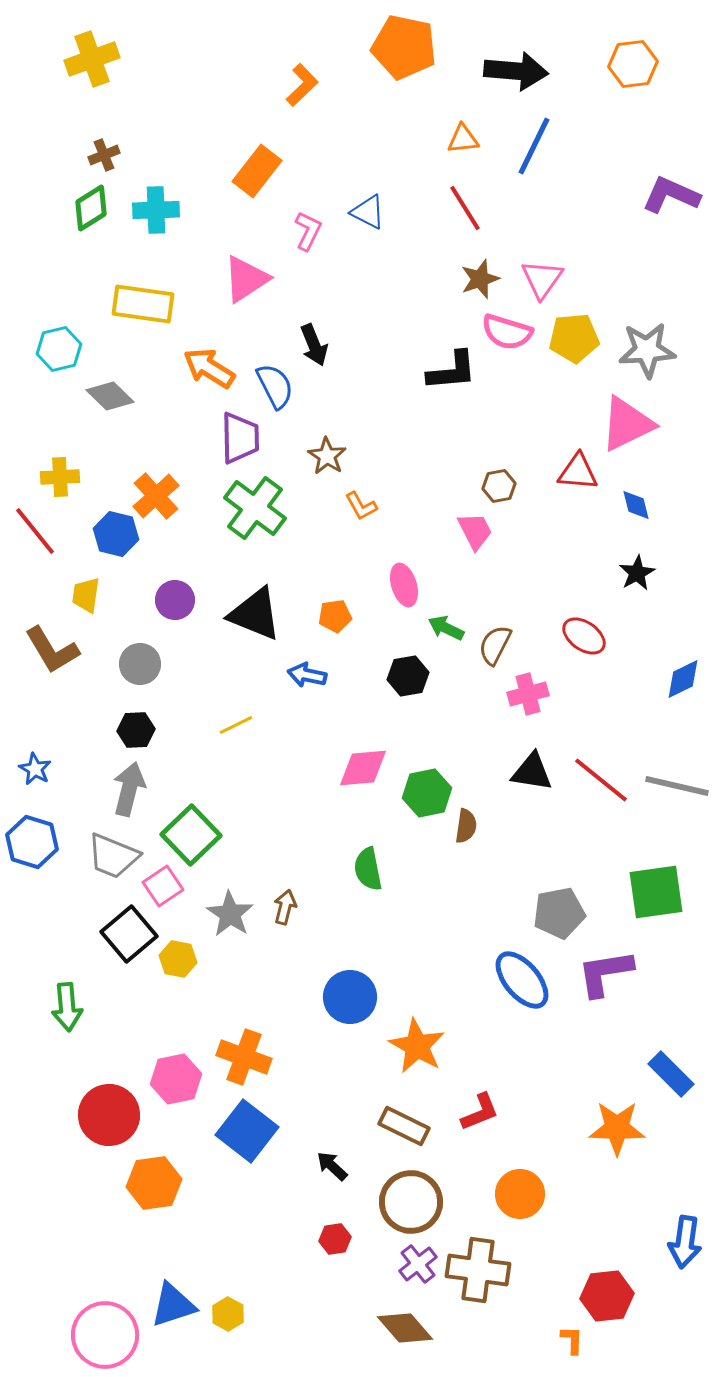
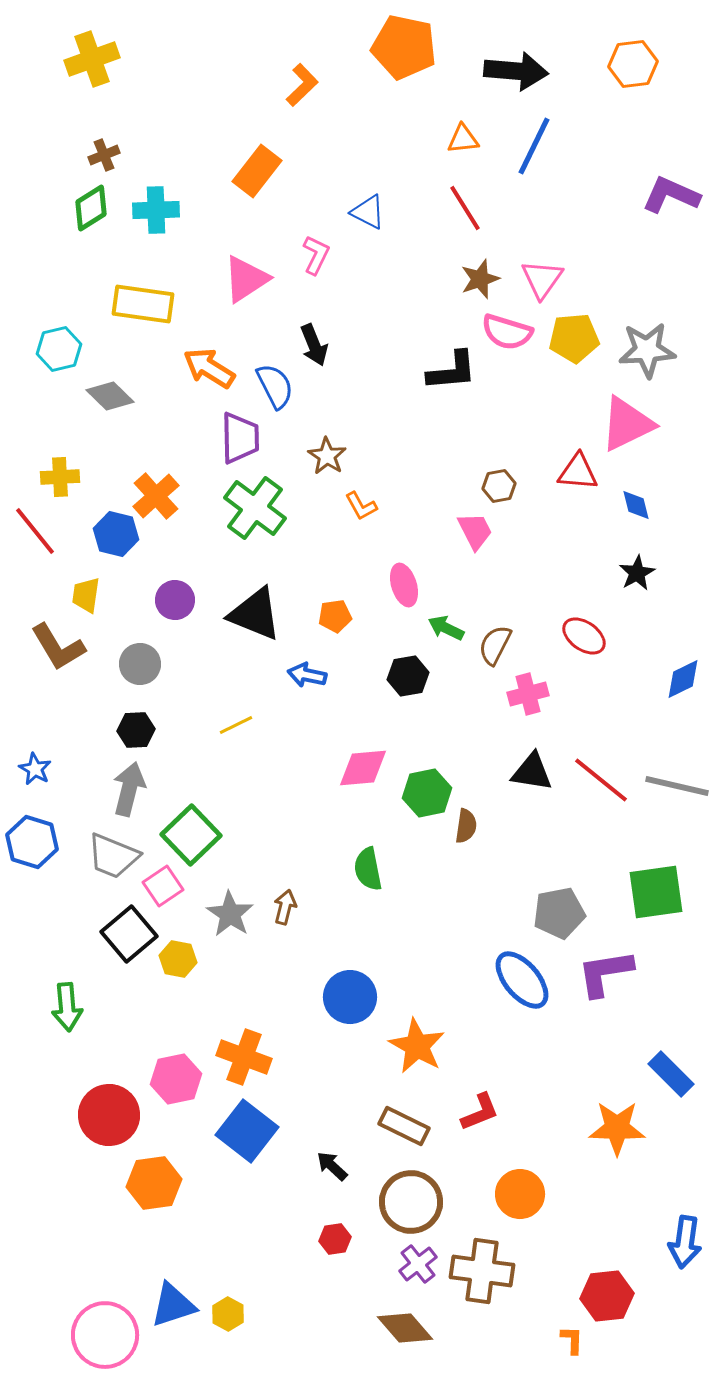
pink L-shape at (308, 231): moved 8 px right, 24 px down
brown L-shape at (52, 650): moved 6 px right, 3 px up
brown cross at (478, 1270): moved 4 px right, 1 px down
